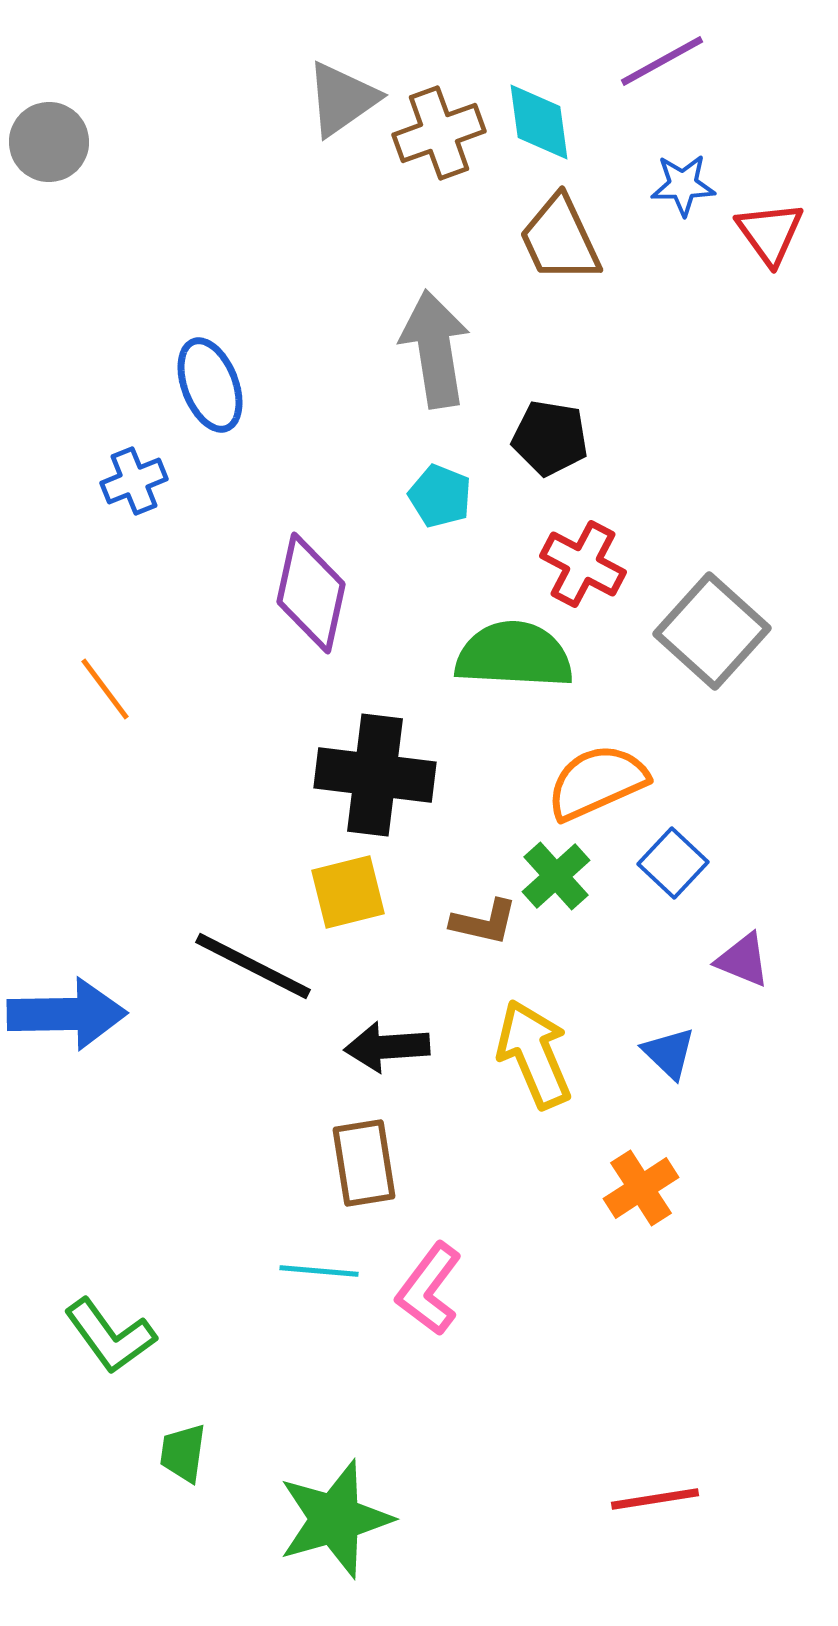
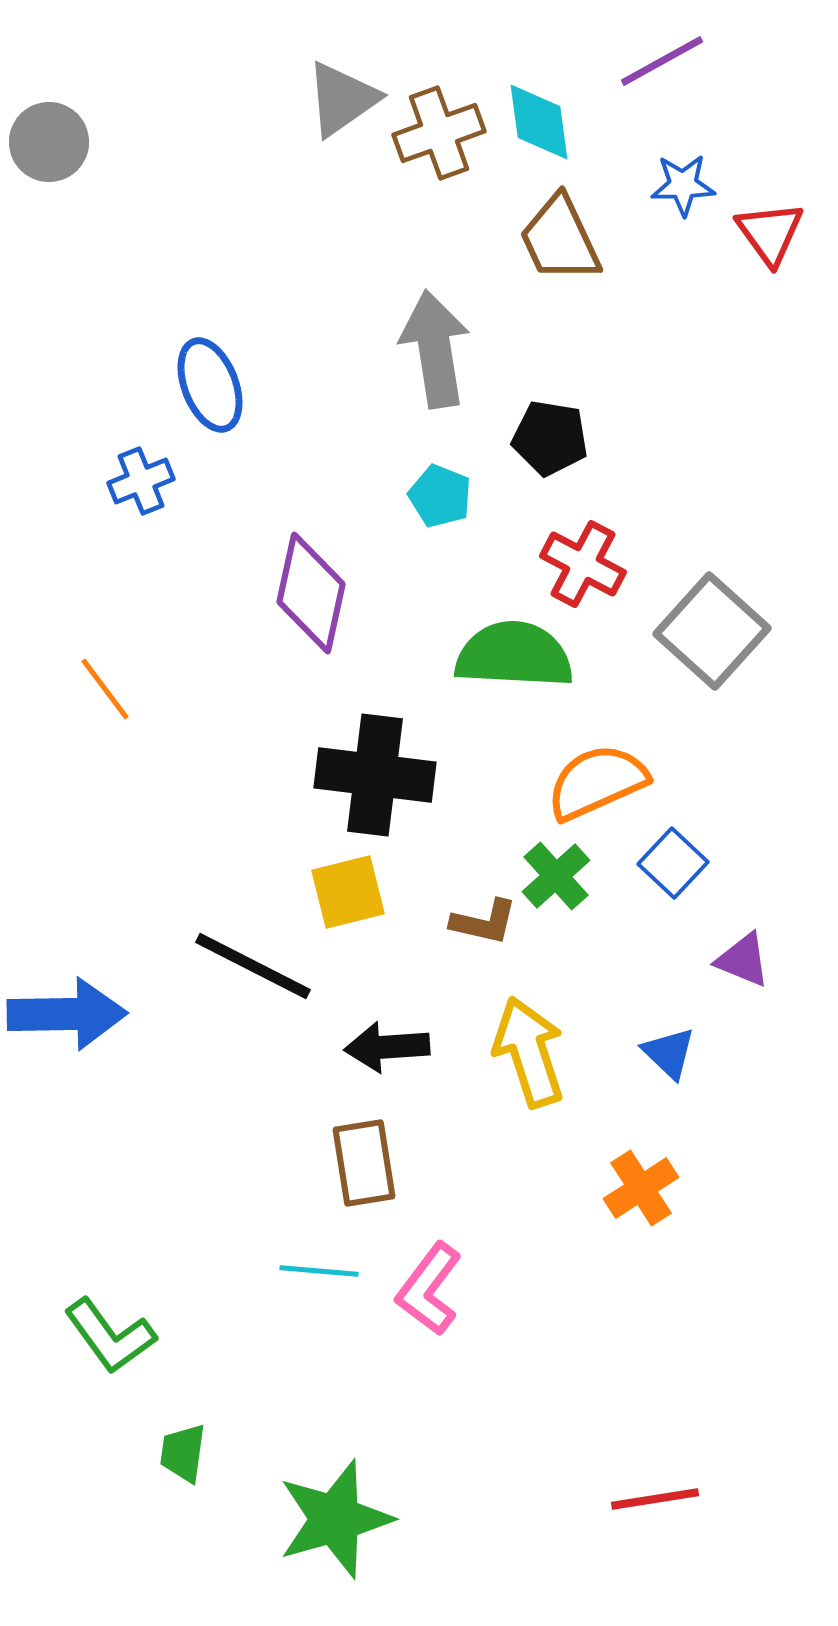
blue cross: moved 7 px right
yellow arrow: moved 5 px left, 2 px up; rotated 5 degrees clockwise
